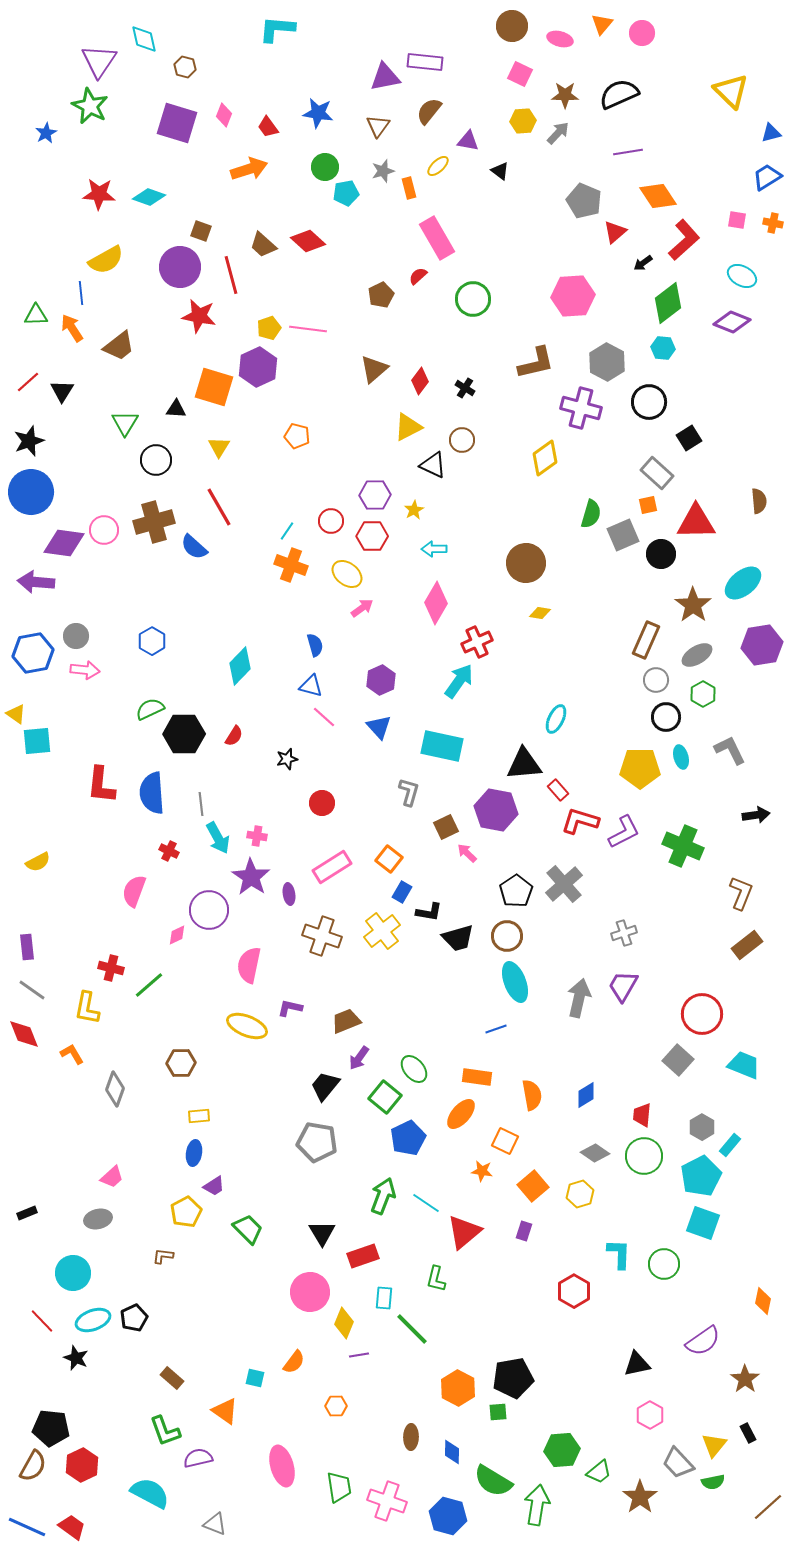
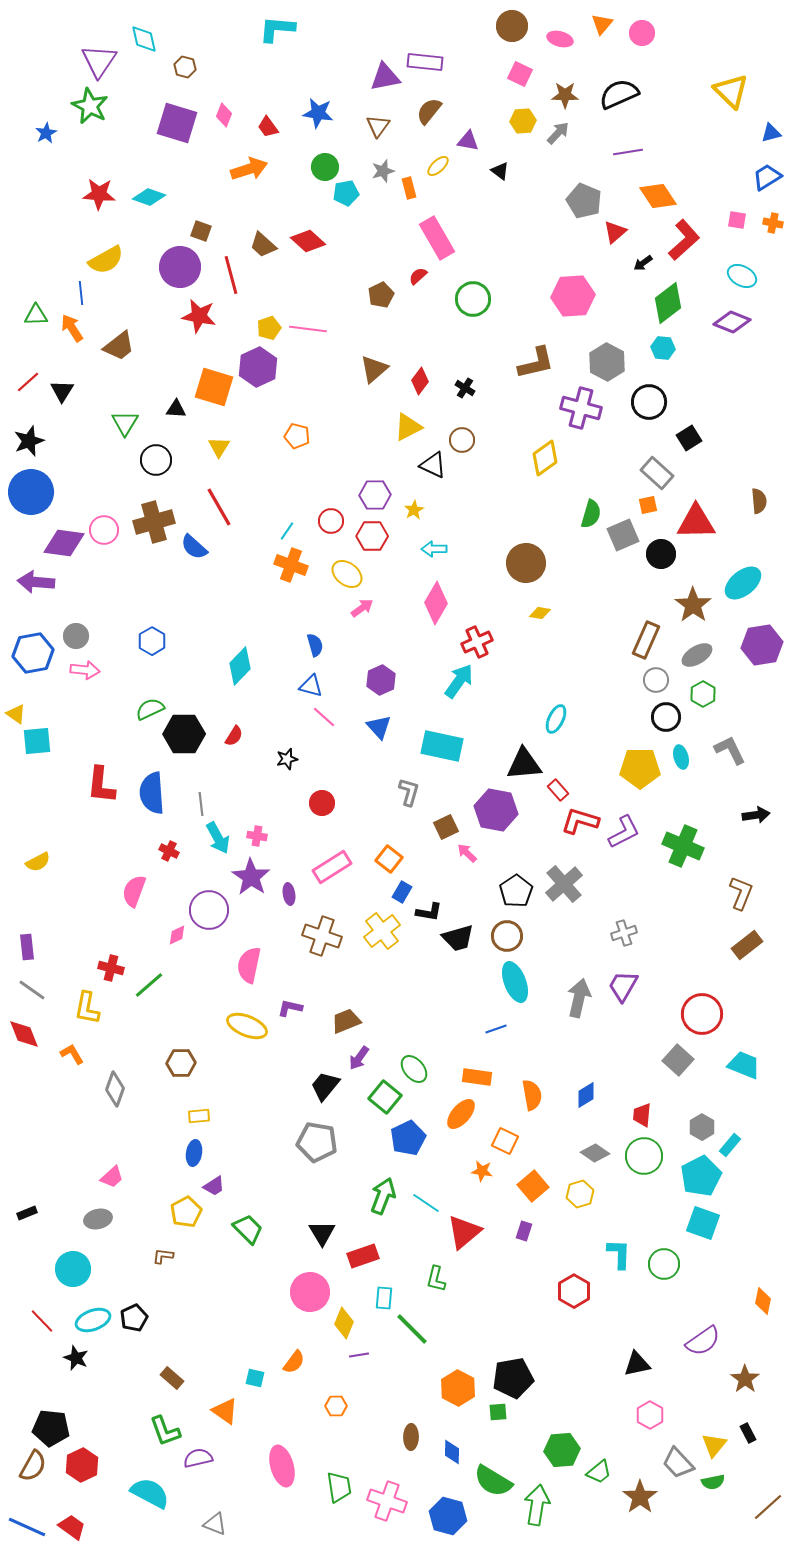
cyan circle at (73, 1273): moved 4 px up
